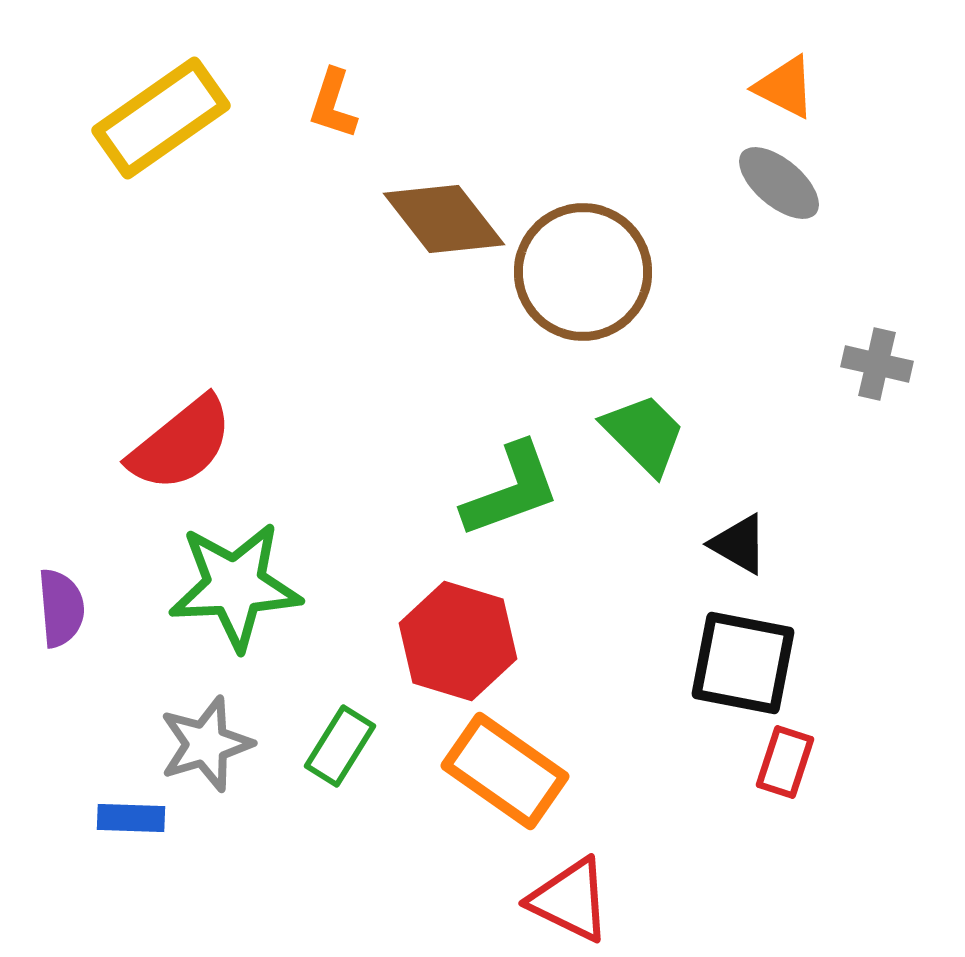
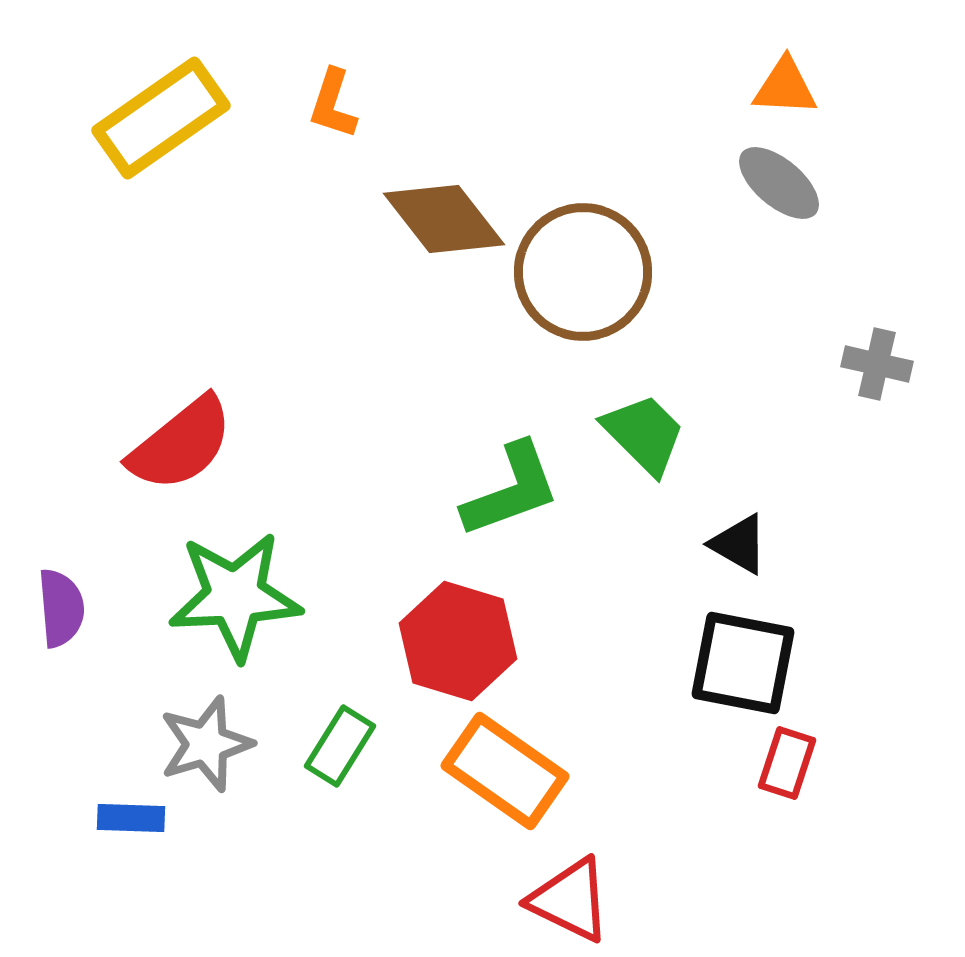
orange triangle: rotated 24 degrees counterclockwise
green star: moved 10 px down
red rectangle: moved 2 px right, 1 px down
